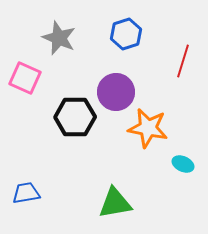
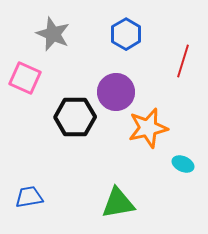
blue hexagon: rotated 12 degrees counterclockwise
gray star: moved 6 px left, 4 px up
orange star: rotated 24 degrees counterclockwise
blue trapezoid: moved 3 px right, 4 px down
green triangle: moved 3 px right
